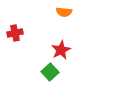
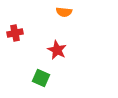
red star: moved 4 px left; rotated 18 degrees counterclockwise
green square: moved 9 px left, 6 px down; rotated 24 degrees counterclockwise
